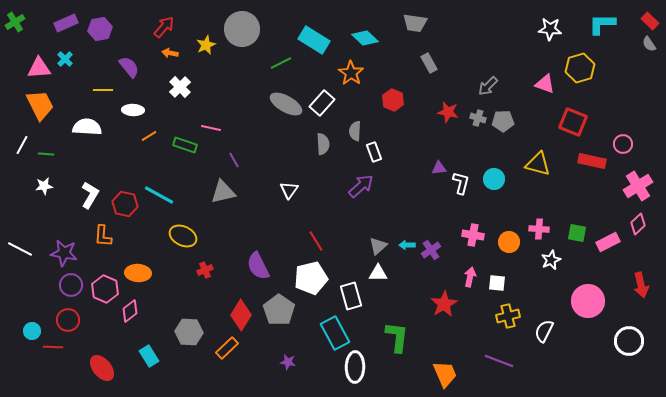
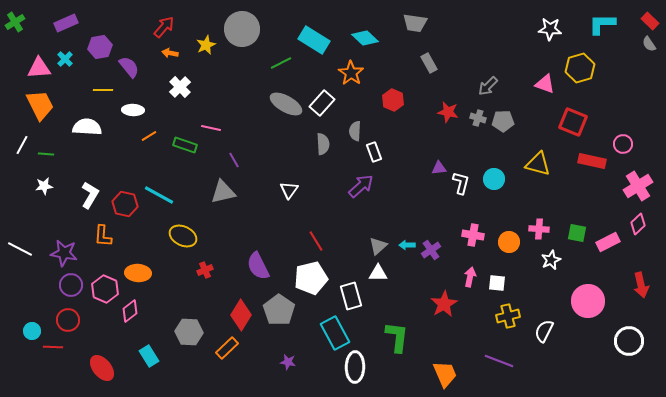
purple hexagon at (100, 29): moved 18 px down
